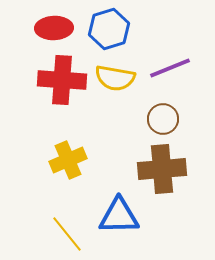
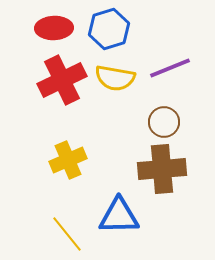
red cross: rotated 30 degrees counterclockwise
brown circle: moved 1 px right, 3 px down
